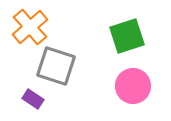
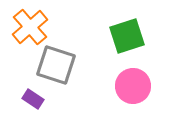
gray square: moved 1 px up
